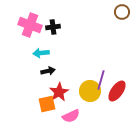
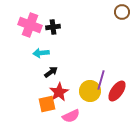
black arrow: moved 3 px right, 1 px down; rotated 24 degrees counterclockwise
